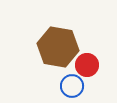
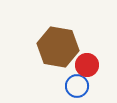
blue circle: moved 5 px right
